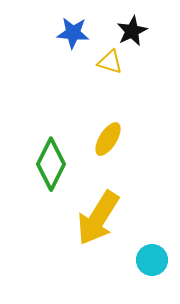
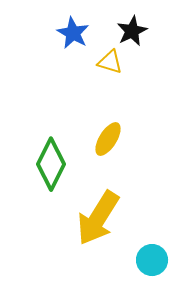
blue star: rotated 24 degrees clockwise
